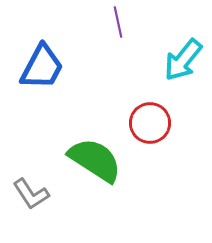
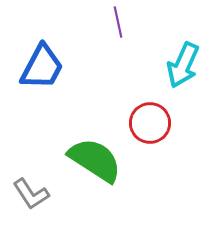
cyan arrow: moved 5 px down; rotated 15 degrees counterclockwise
